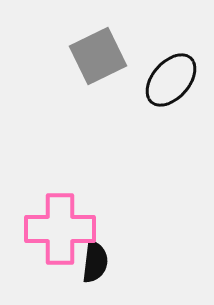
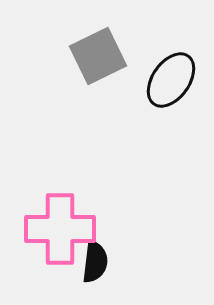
black ellipse: rotated 6 degrees counterclockwise
